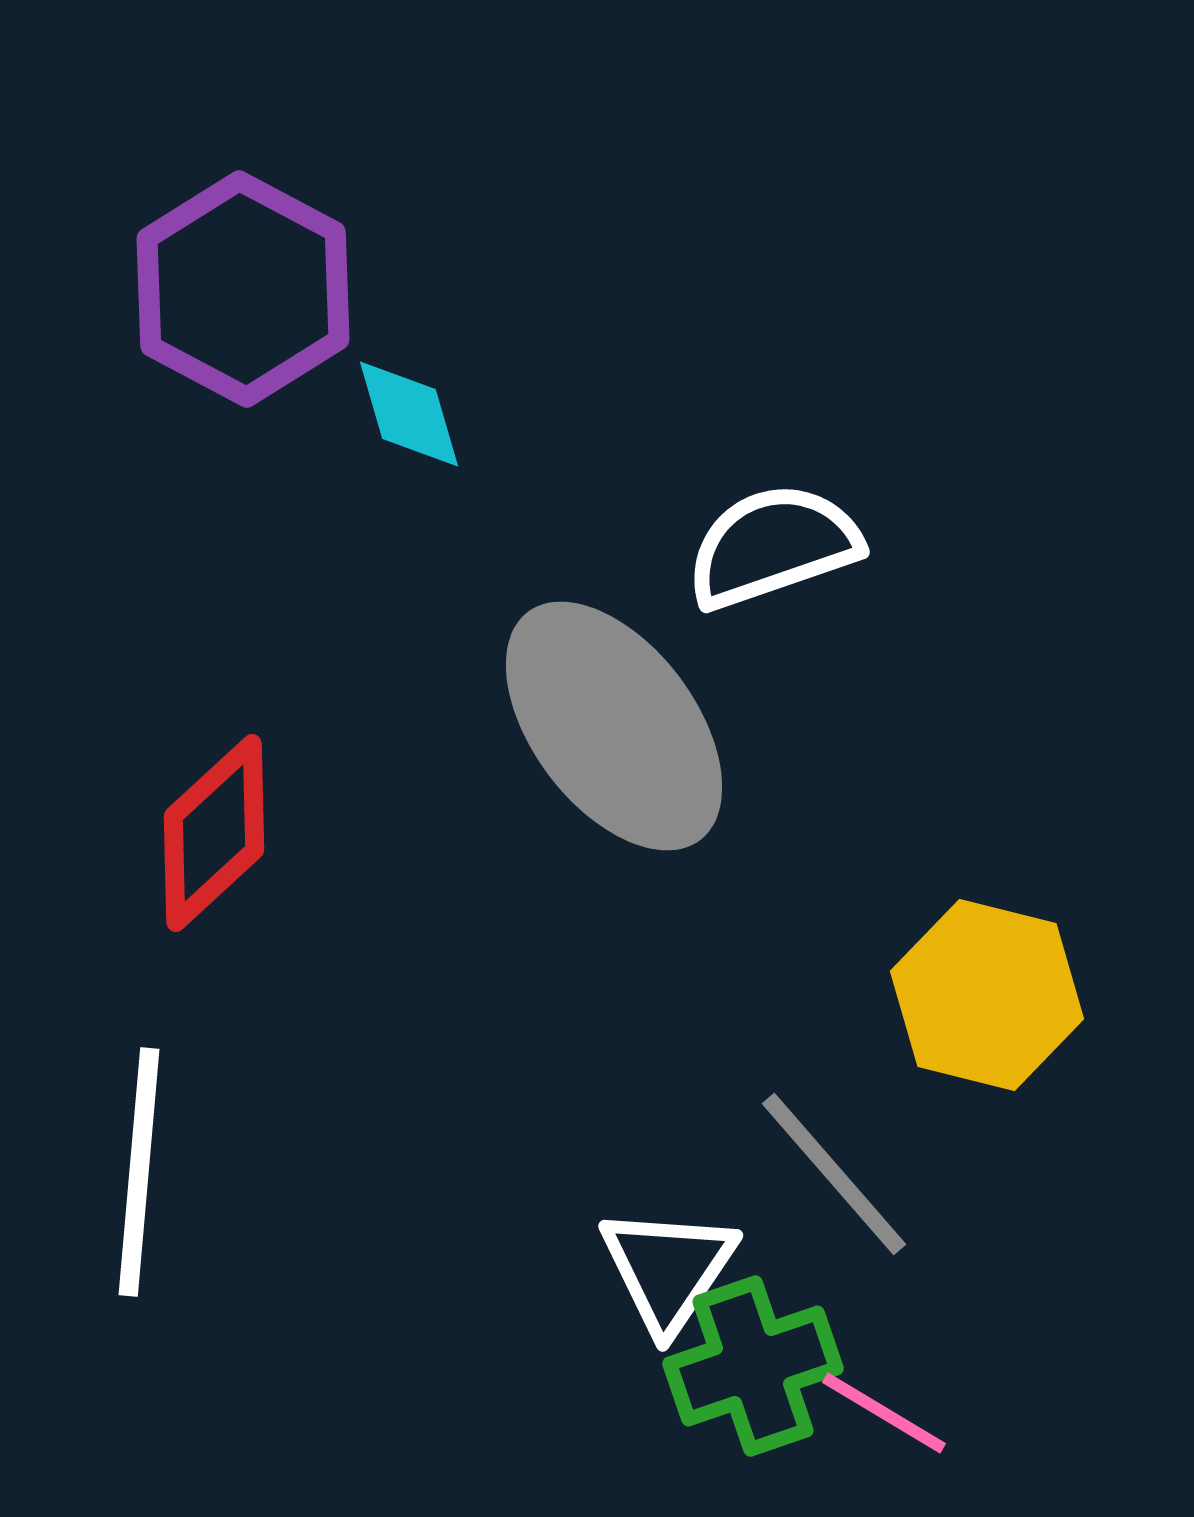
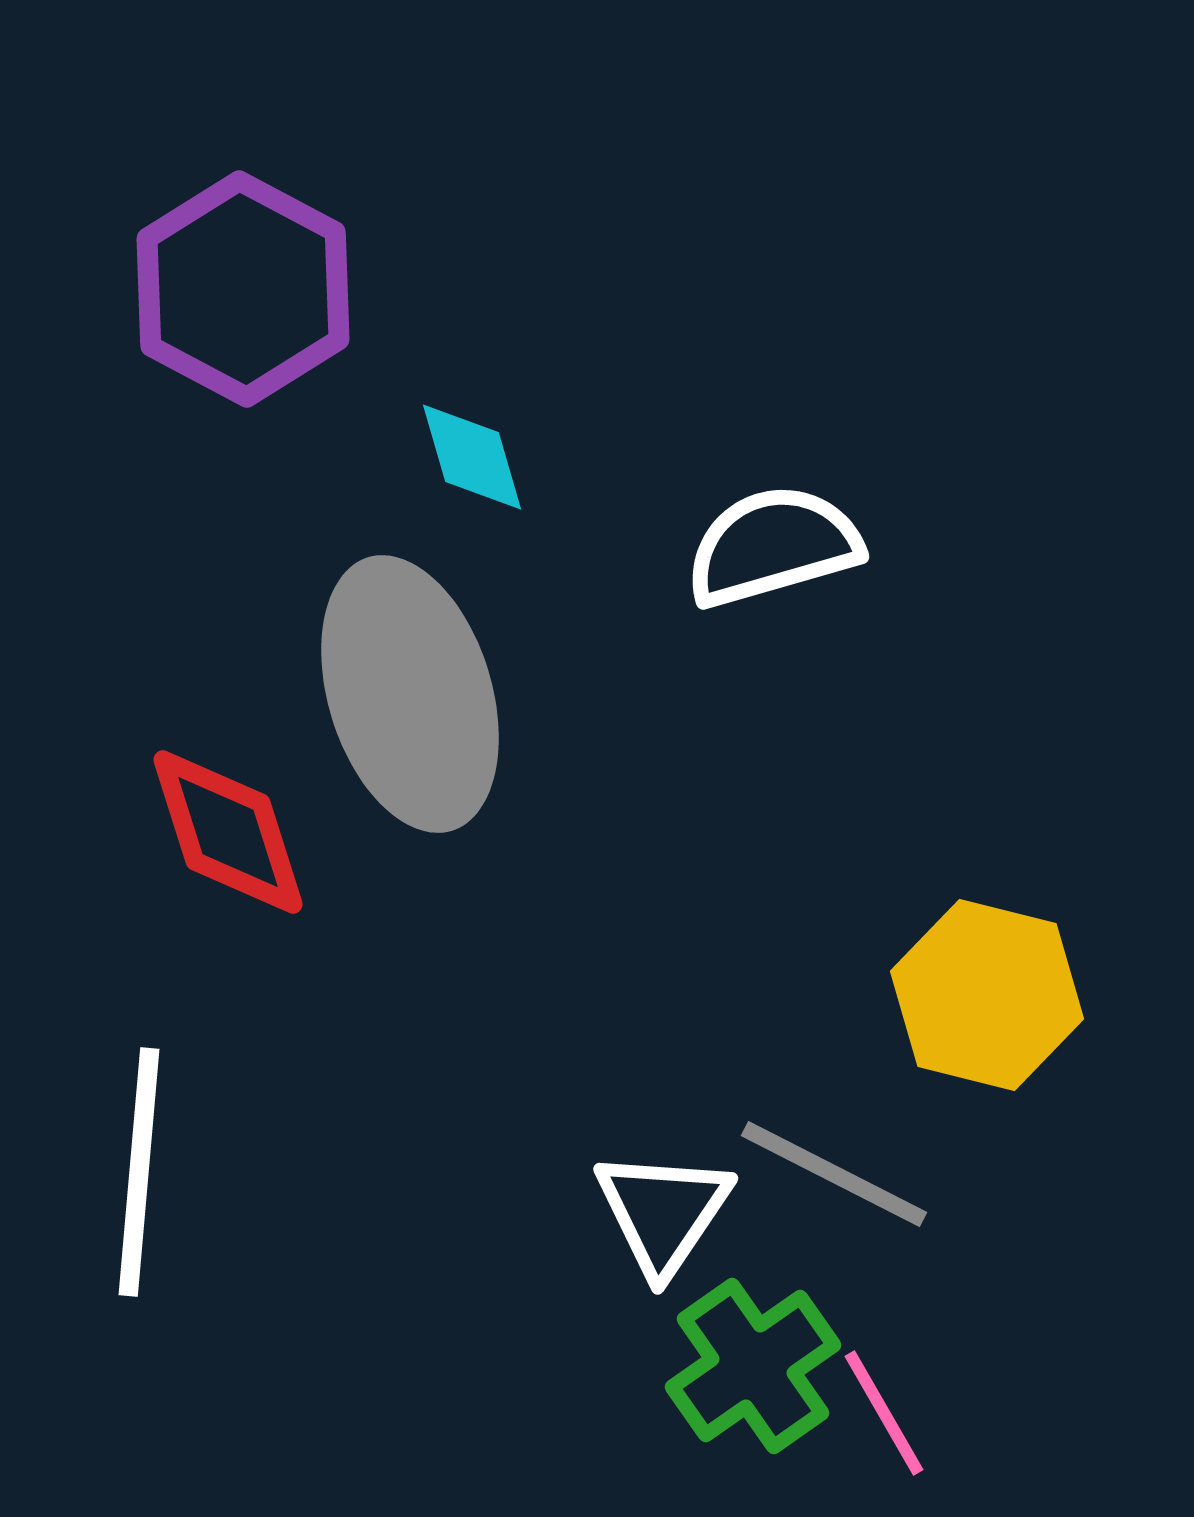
cyan diamond: moved 63 px right, 43 px down
white semicircle: rotated 3 degrees clockwise
gray ellipse: moved 204 px left, 32 px up; rotated 20 degrees clockwise
red diamond: moved 14 px right, 1 px up; rotated 65 degrees counterclockwise
gray line: rotated 22 degrees counterclockwise
white triangle: moved 5 px left, 57 px up
green cross: rotated 16 degrees counterclockwise
pink line: rotated 29 degrees clockwise
